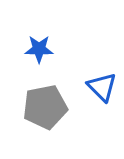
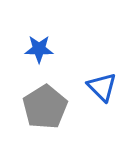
gray pentagon: rotated 21 degrees counterclockwise
